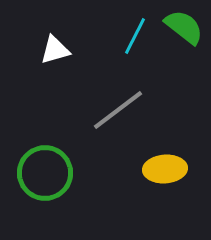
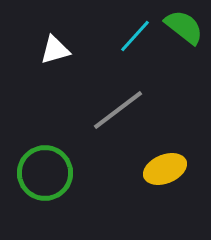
cyan line: rotated 15 degrees clockwise
yellow ellipse: rotated 18 degrees counterclockwise
